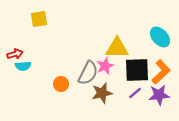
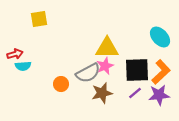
yellow triangle: moved 10 px left
gray semicircle: rotated 35 degrees clockwise
